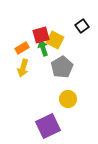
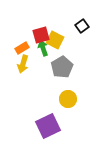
yellow arrow: moved 4 px up
